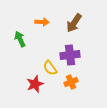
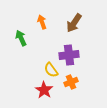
orange arrow: rotated 112 degrees counterclockwise
green arrow: moved 1 px right, 1 px up
purple cross: moved 1 px left
yellow semicircle: moved 1 px right, 2 px down
red star: moved 9 px right, 6 px down; rotated 18 degrees counterclockwise
